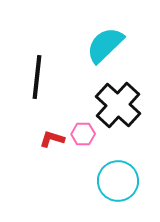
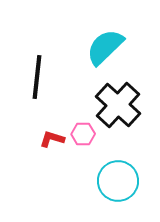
cyan semicircle: moved 2 px down
